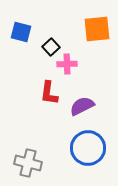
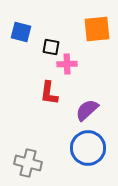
black square: rotated 36 degrees counterclockwise
purple semicircle: moved 5 px right, 4 px down; rotated 15 degrees counterclockwise
